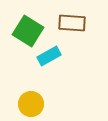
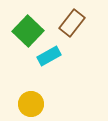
brown rectangle: rotated 56 degrees counterclockwise
green square: rotated 12 degrees clockwise
